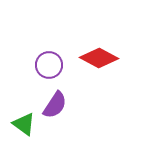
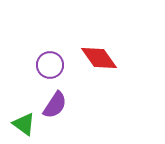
red diamond: rotated 27 degrees clockwise
purple circle: moved 1 px right
